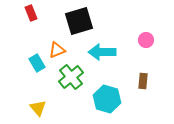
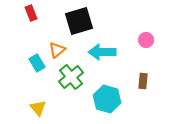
orange triangle: rotated 18 degrees counterclockwise
